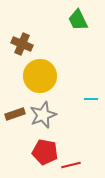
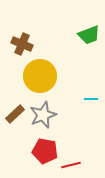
green trapezoid: moved 11 px right, 15 px down; rotated 85 degrees counterclockwise
brown rectangle: rotated 24 degrees counterclockwise
red pentagon: moved 1 px up
